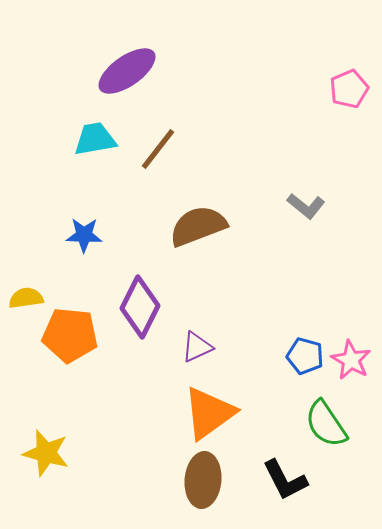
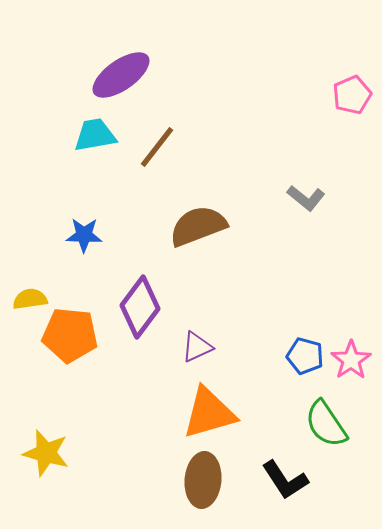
purple ellipse: moved 6 px left, 4 px down
pink pentagon: moved 3 px right, 6 px down
cyan trapezoid: moved 4 px up
brown line: moved 1 px left, 2 px up
gray L-shape: moved 8 px up
yellow semicircle: moved 4 px right, 1 px down
purple diamond: rotated 10 degrees clockwise
pink star: rotated 9 degrees clockwise
orange triangle: rotated 20 degrees clockwise
black L-shape: rotated 6 degrees counterclockwise
